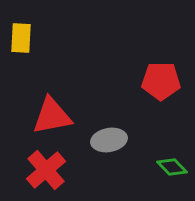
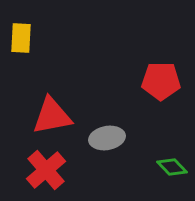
gray ellipse: moved 2 px left, 2 px up
